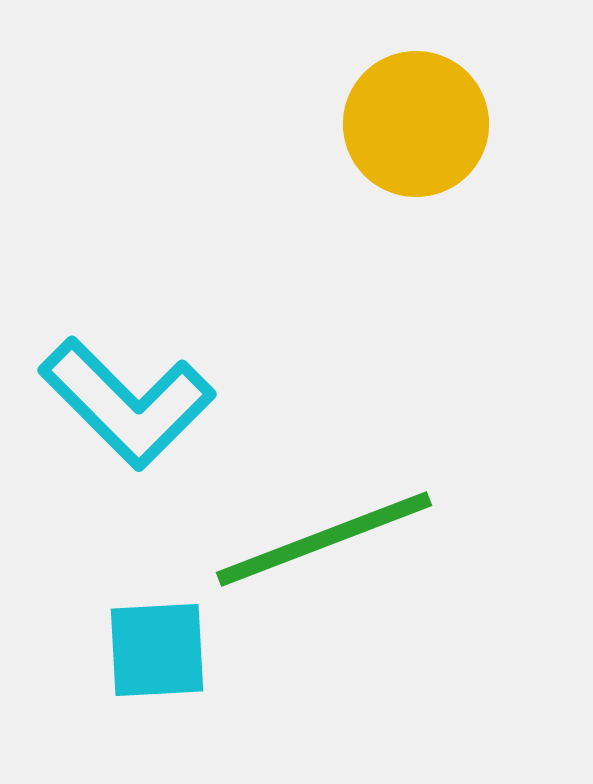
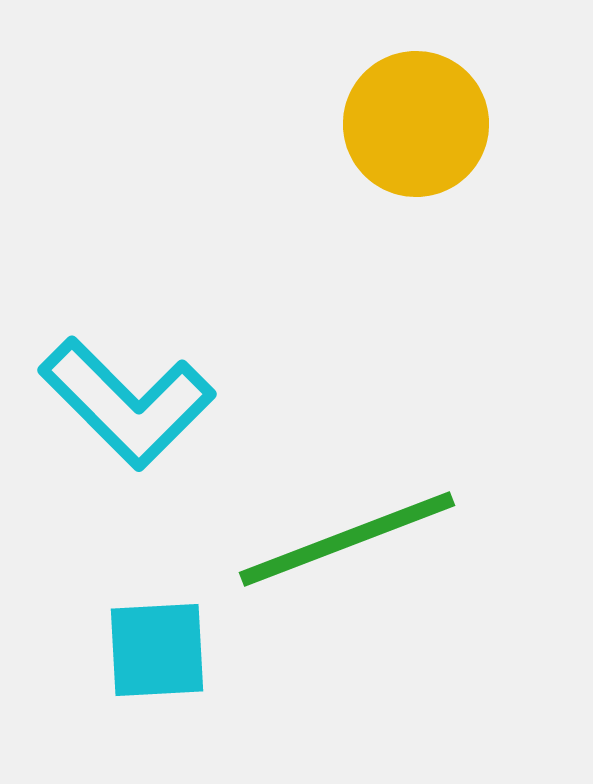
green line: moved 23 px right
